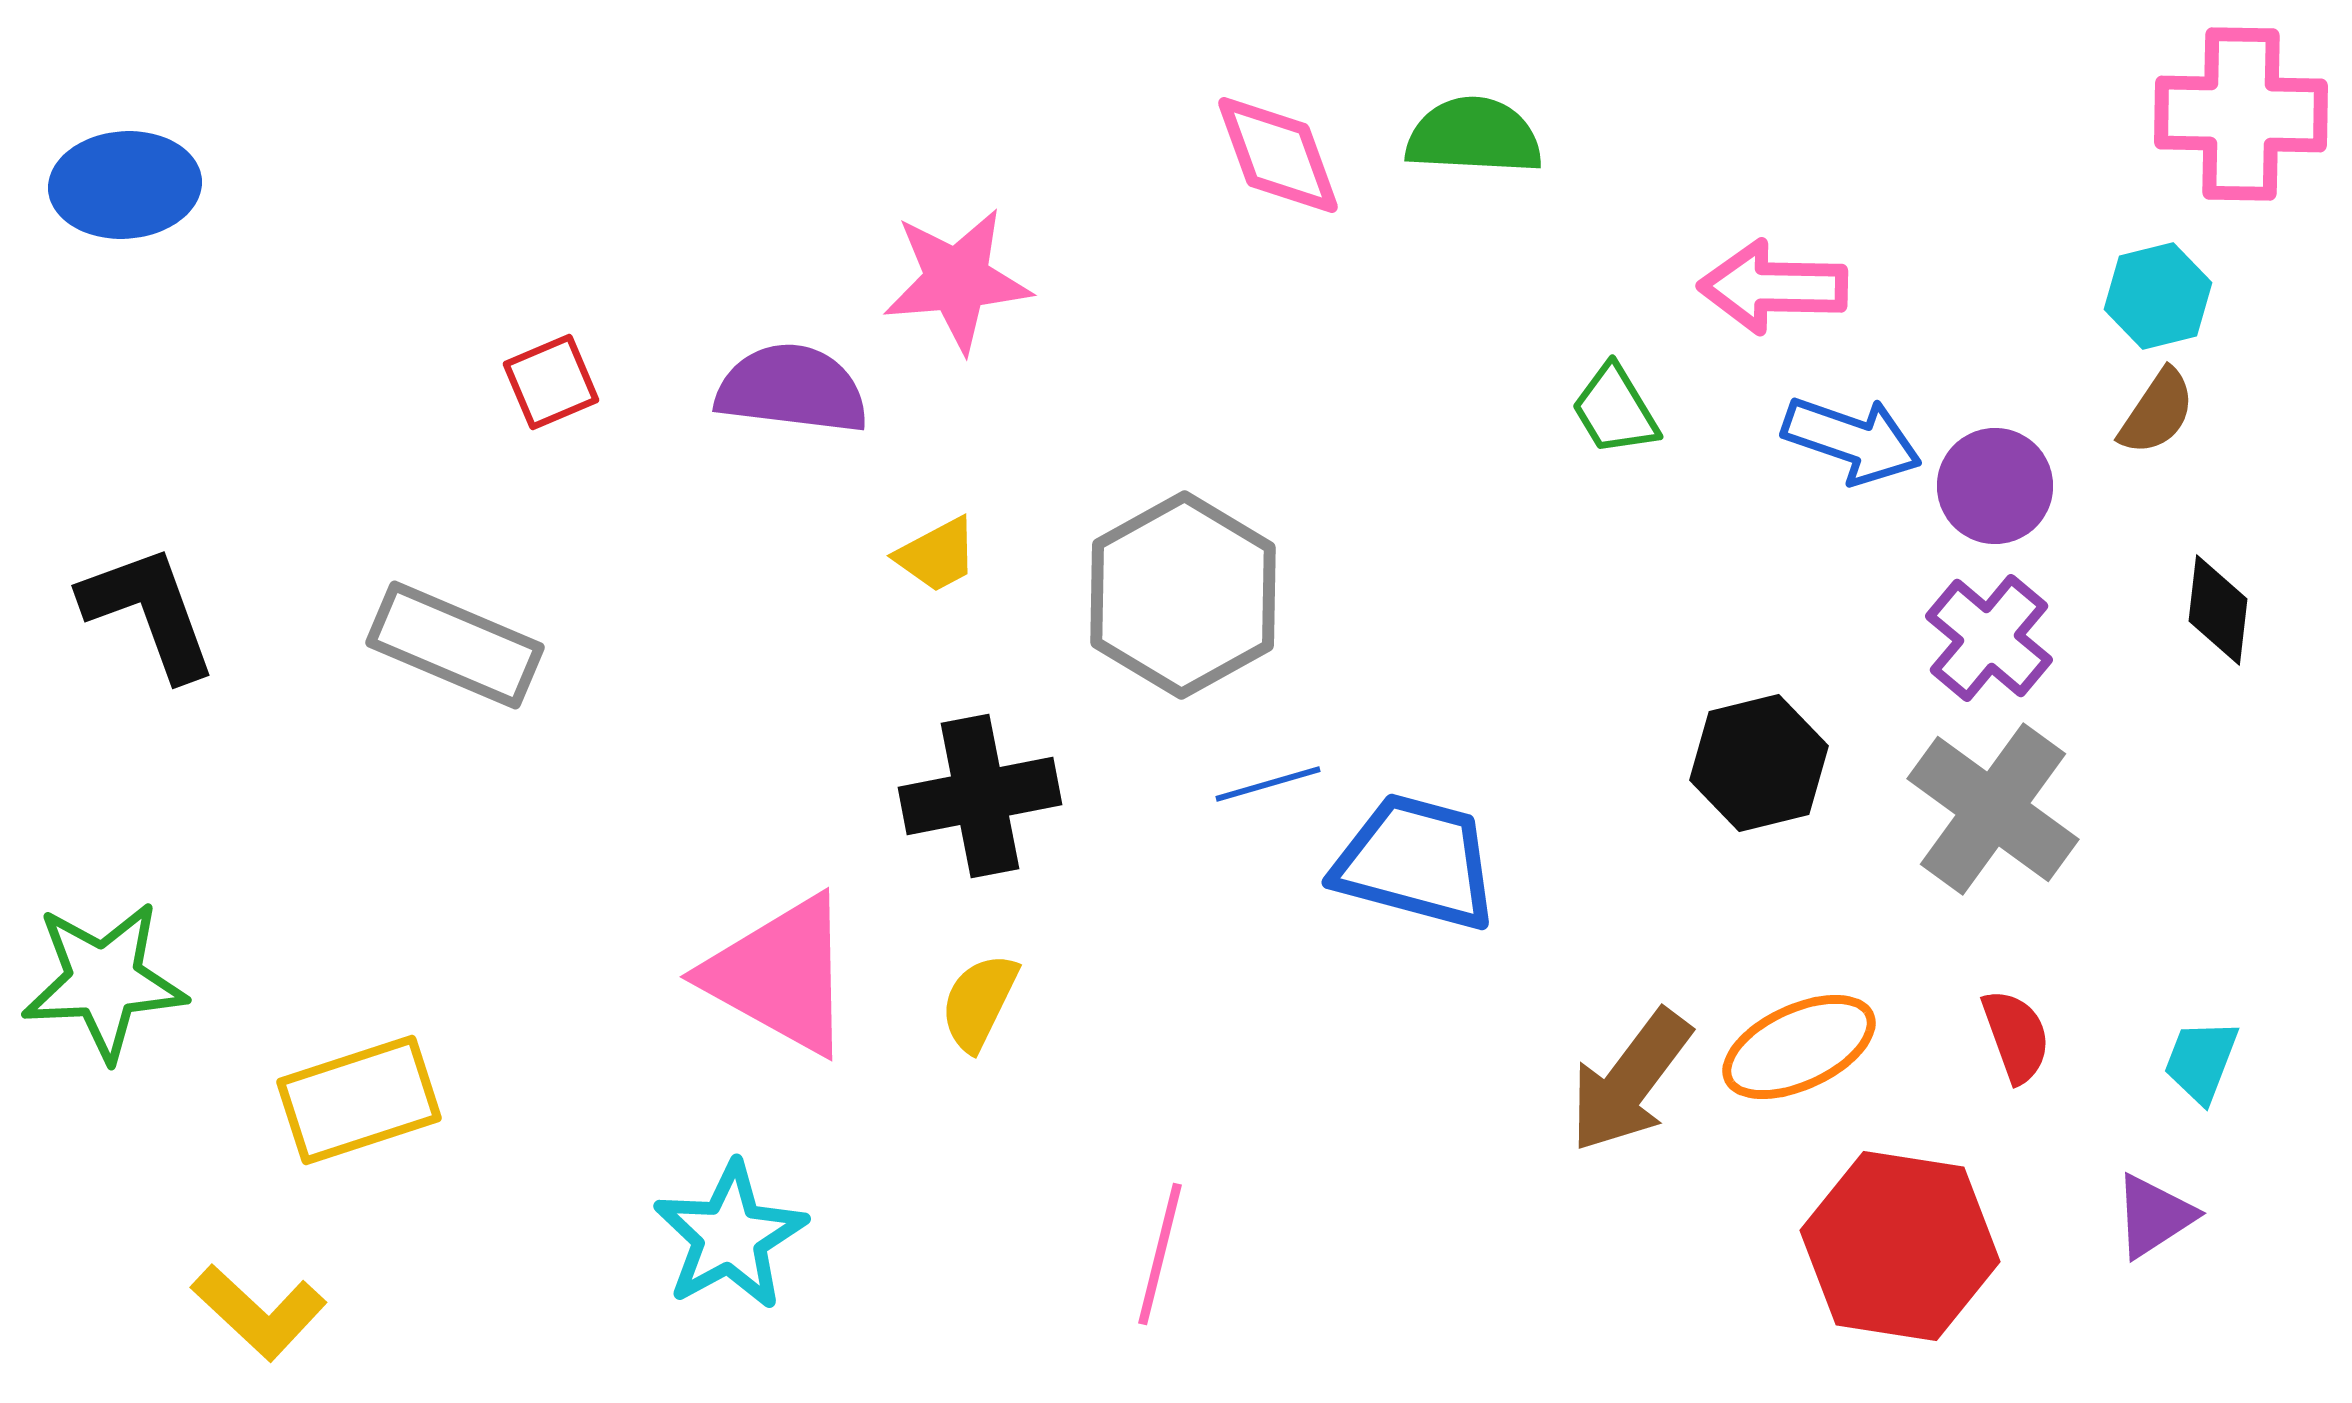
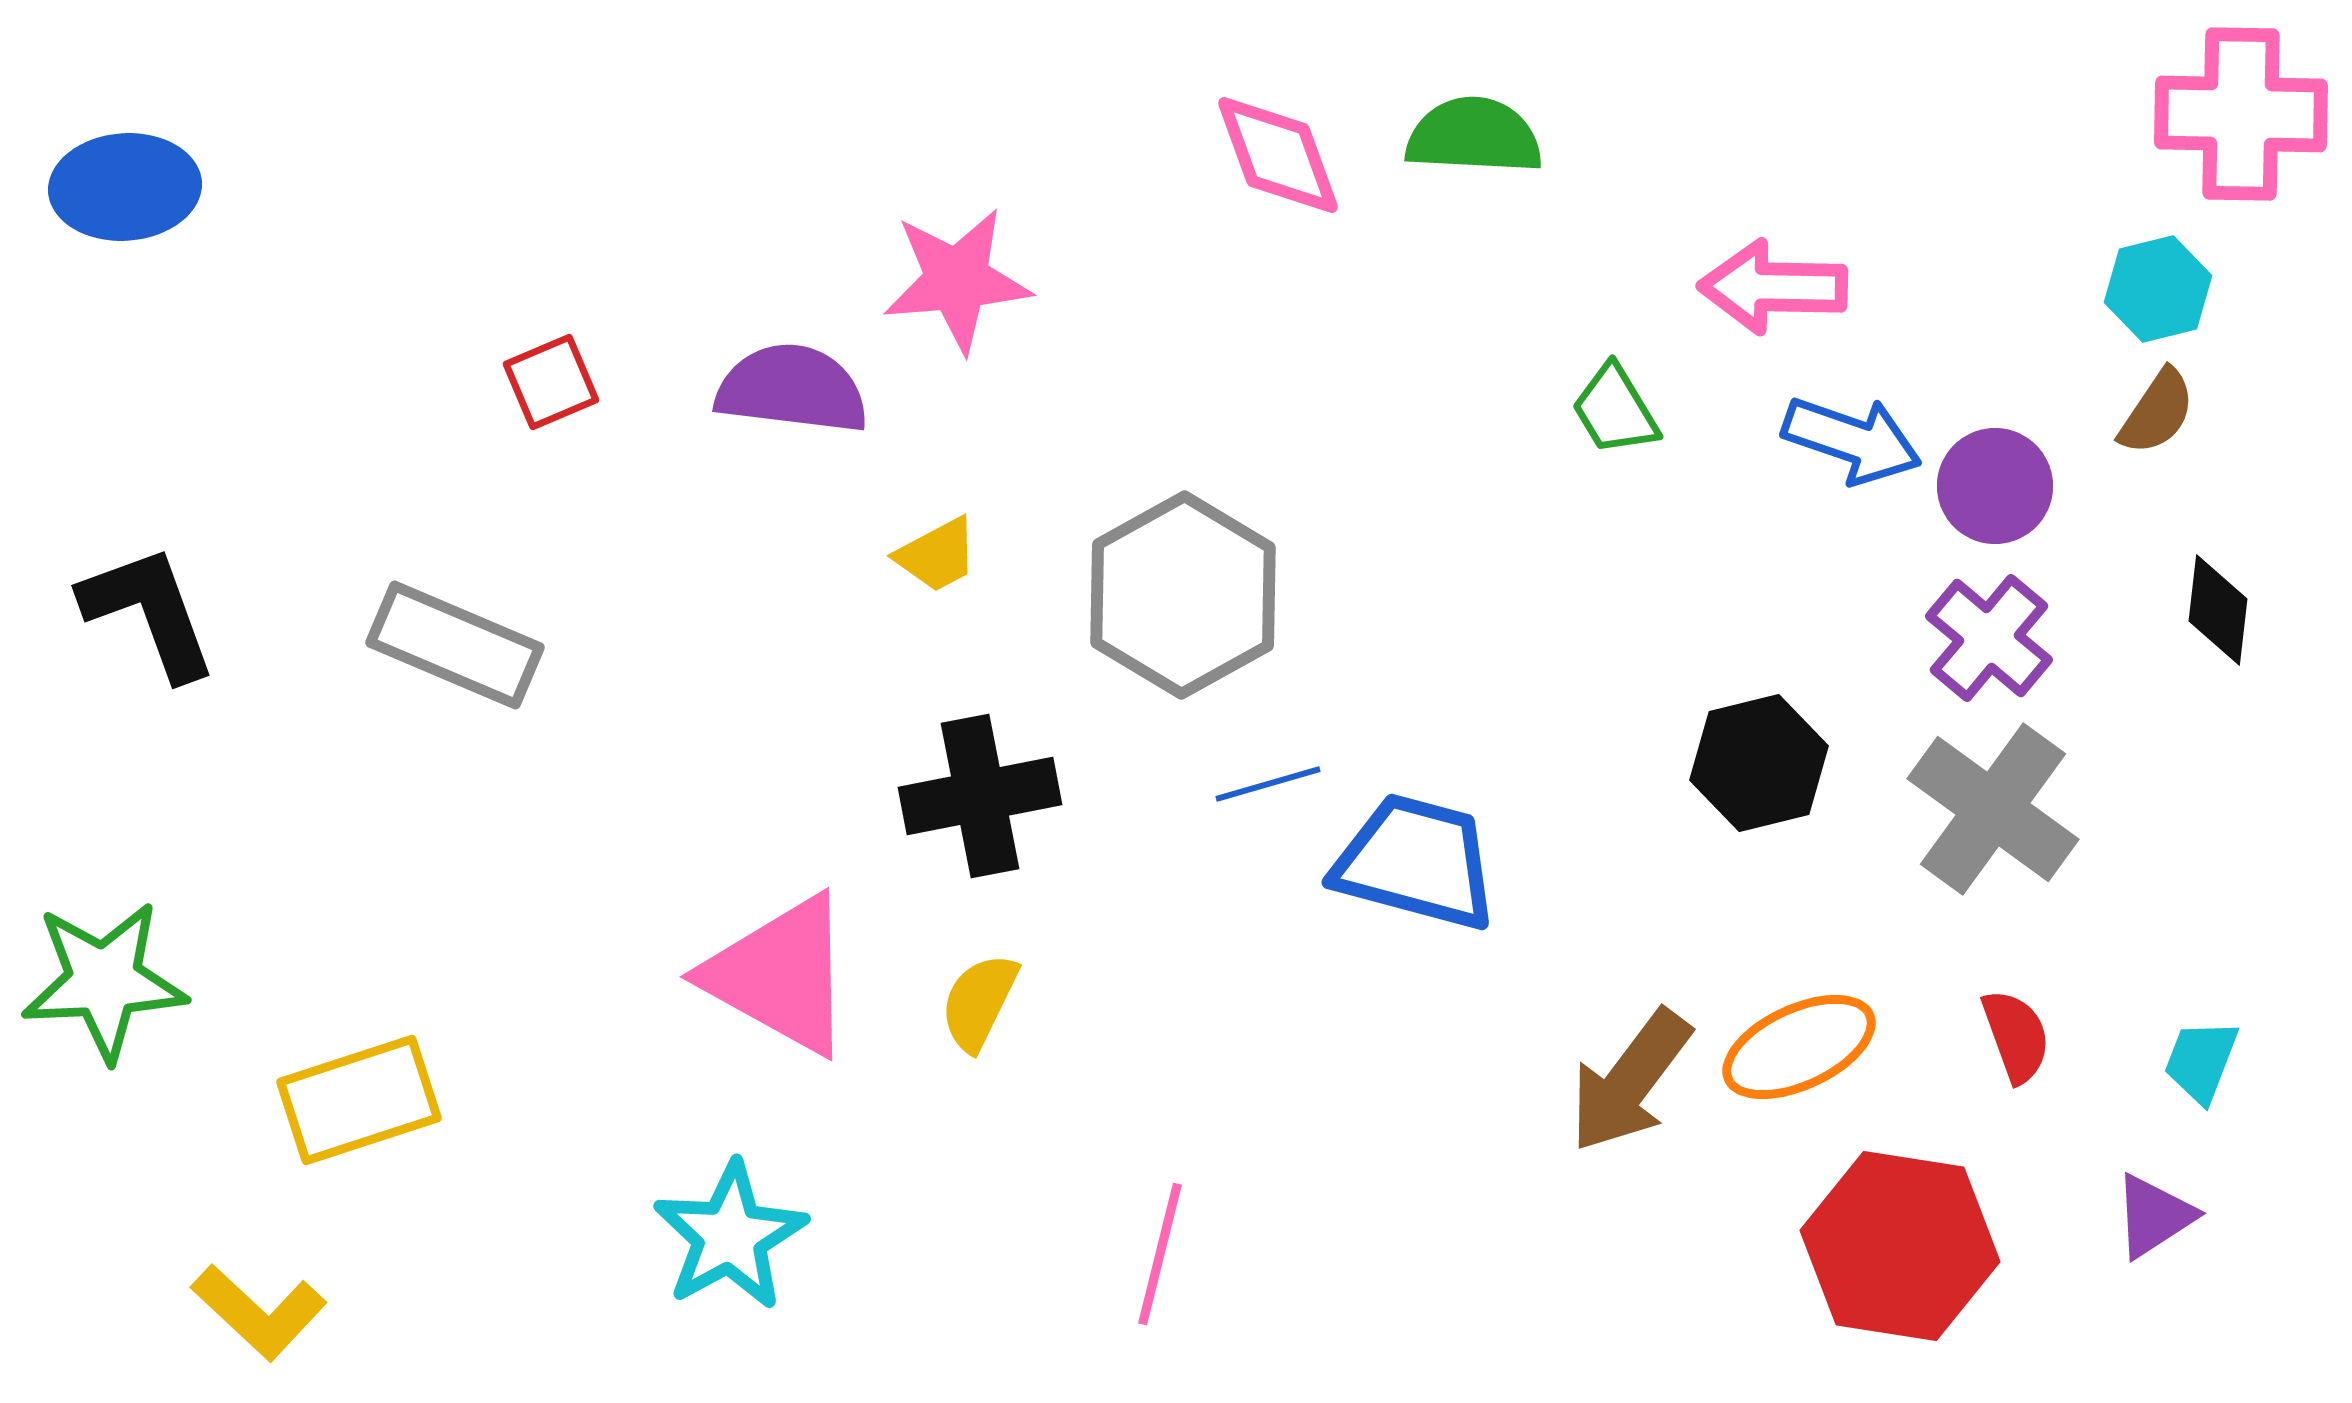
blue ellipse: moved 2 px down
cyan hexagon: moved 7 px up
